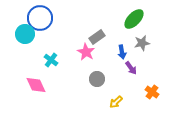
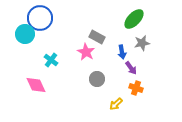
gray rectangle: rotated 63 degrees clockwise
orange cross: moved 16 px left, 4 px up; rotated 16 degrees counterclockwise
yellow arrow: moved 2 px down
